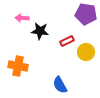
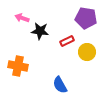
purple pentagon: moved 4 px down
pink arrow: rotated 16 degrees clockwise
yellow circle: moved 1 px right
